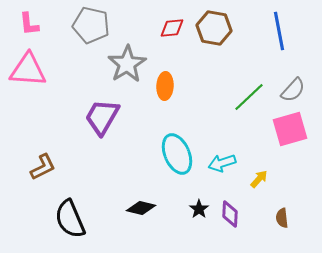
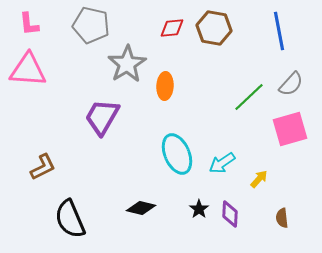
gray semicircle: moved 2 px left, 6 px up
cyan arrow: rotated 16 degrees counterclockwise
